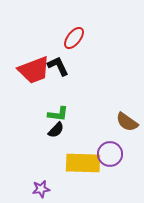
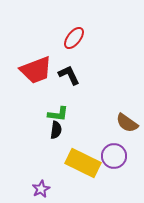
black L-shape: moved 11 px right, 9 px down
red trapezoid: moved 2 px right
brown semicircle: moved 1 px down
black semicircle: rotated 36 degrees counterclockwise
purple circle: moved 4 px right, 2 px down
yellow rectangle: rotated 24 degrees clockwise
purple star: rotated 18 degrees counterclockwise
